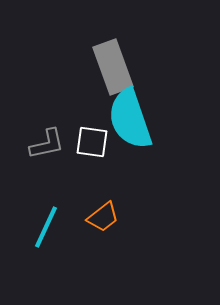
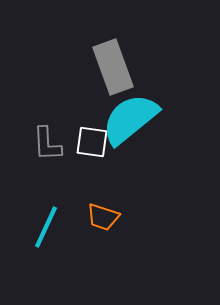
cyan semicircle: rotated 70 degrees clockwise
gray L-shape: rotated 99 degrees clockwise
orange trapezoid: rotated 56 degrees clockwise
